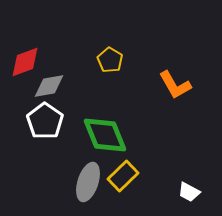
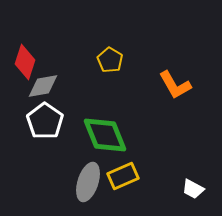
red diamond: rotated 52 degrees counterclockwise
gray diamond: moved 6 px left
yellow rectangle: rotated 20 degrees clockwise
white trapezoid: moved 4 px right, 3 px up
